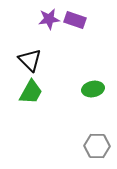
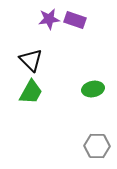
black triangle: moved 1 px right
